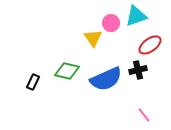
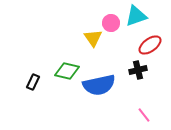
blue semicircle: moved 7 px left, 6 px down; rotated 12 degrees clockwise
